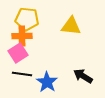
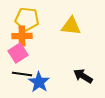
blue star: moved 8 px left
